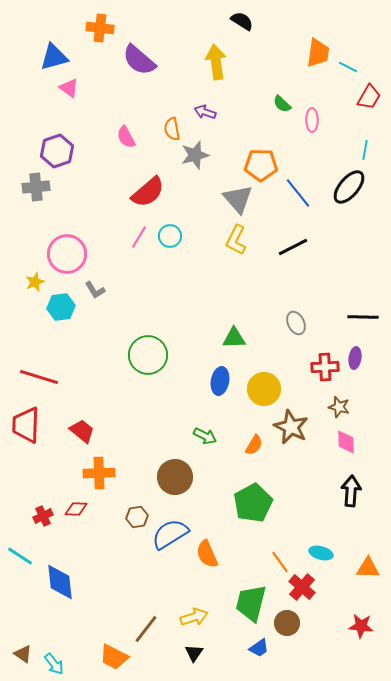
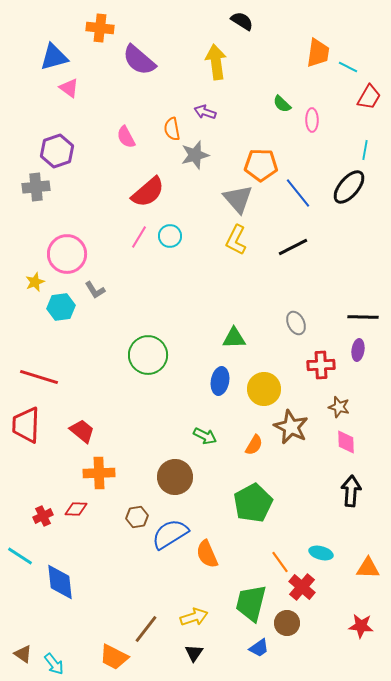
purple ellipse at (355, 358): moved 3 px right, 8 px up
red cross at (325, 367): moved 4 px left, 2 px up
